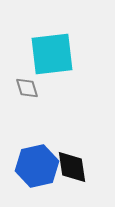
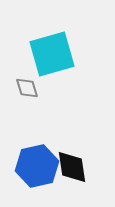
cyan square: rotated 9 degrees counterclockwise
